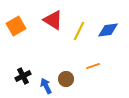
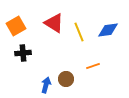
red triangle: moved 1 px right, 3 px down
yellow line: moved 1 px down; rotated 48 degrees counterclockwise
black cross: moved 23 px up; rotated 21 degrees clockwise
blue arrow: moved 1 px up; rotated 42 degrees clockwise
